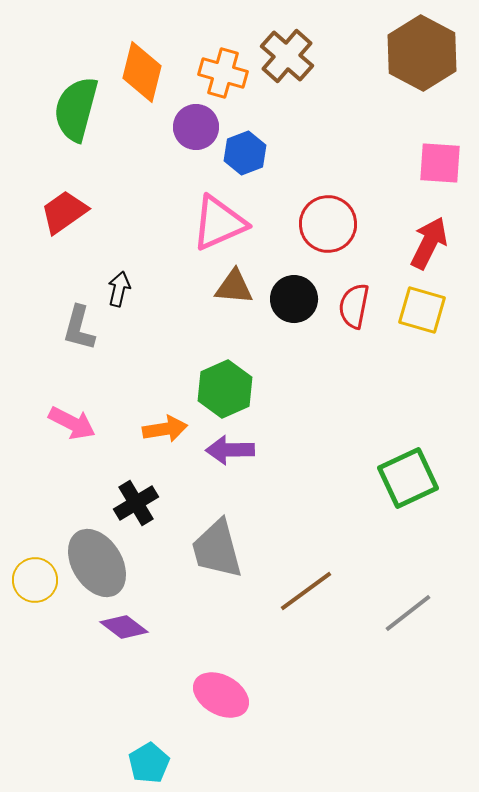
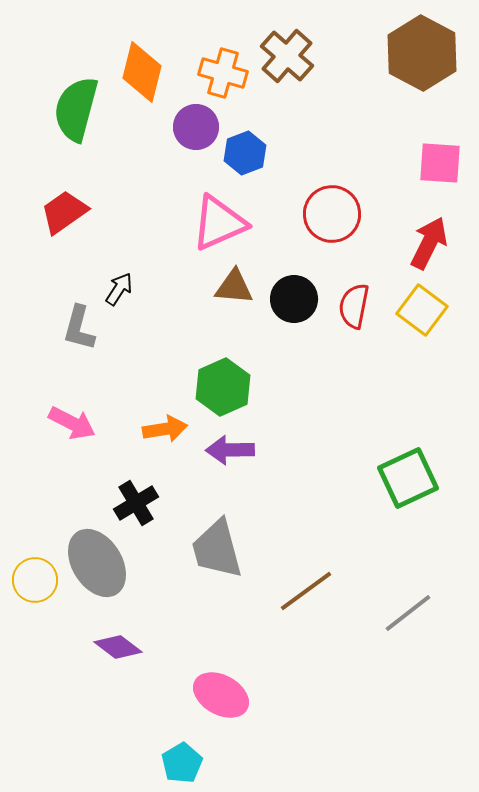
red circle: moved 4 px right, 10 px up
black arrow: rotated 20 degrees clockwise
yellow square: rotated 21 degrees clockwise
green hexagon: moved 2 px left, 2 px up
purple diamond: moved 6 px left, 20 px down
cyan pentagon: moved 33 px right
